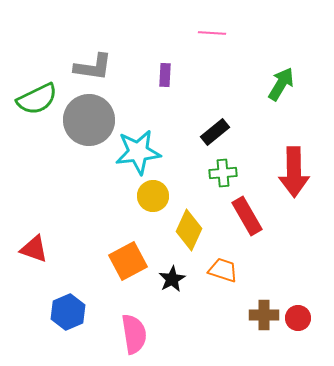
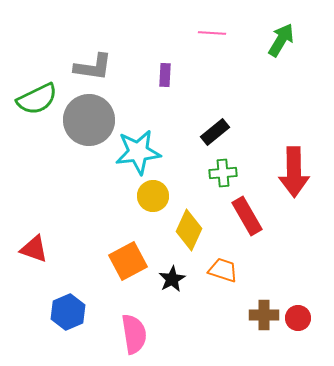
green arrow: moved 44 px up
